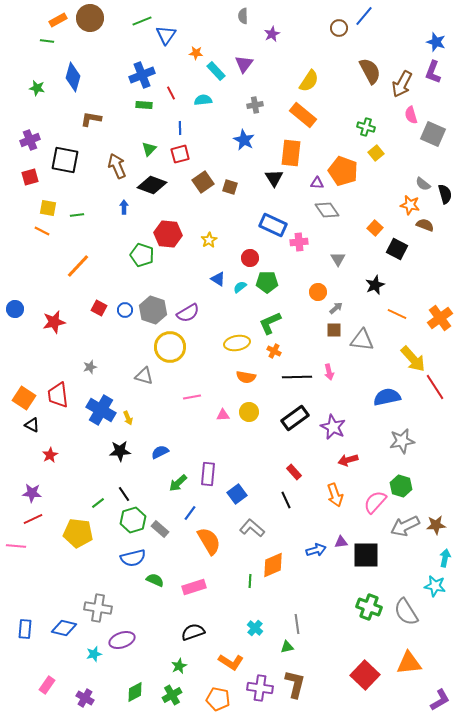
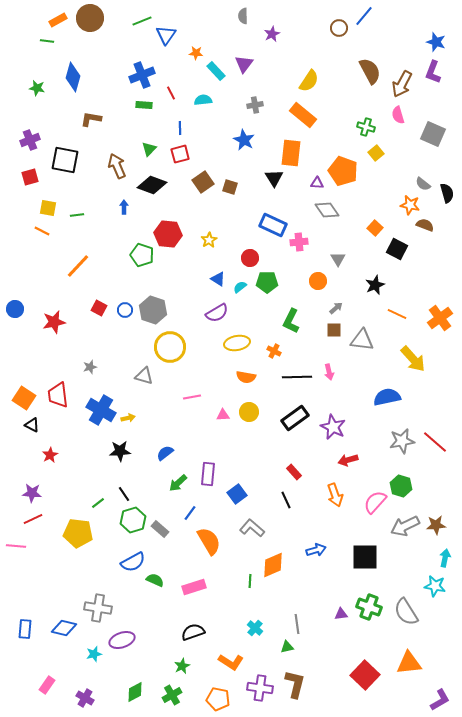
pink semicircle at (411, 115): moved 13 px left
black semicircle at (445, 194): moved 2 px right, 1 px up
orange circle at (318, 292): moved 11 px up
purple semicircle at (188, 313): moved 29 px right
green L-shape at (270, 323): moved 21 px right, 2 px up; rotated 40 degrees counterclockwise
red line at (435, 387): moved 55 px down; rotated 16 degrees counterclockwise
yellow arrow at (128, 418): rotated 80 degrees counterclockwise
blue semicircle at (160, 452): moved 5 px right, 1 px down; rotated 12 degrees counterclockwise
purple triangle at (341, 542): moved 72 px down
black square at (366, 555): moved 1 px left, 2 px down
blue semicircle at (133, 558): moved 4 px down; rotated 15 degrees counterclockwise
green star at (179, 666): moved 3 px right
